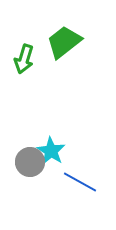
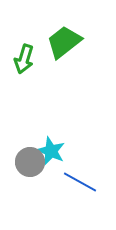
cyan star: rotated 8 degrees counterclockwise
